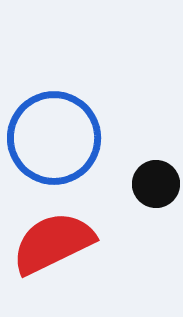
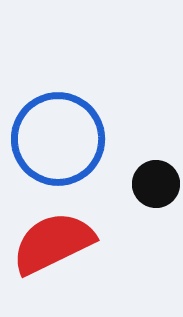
blue circle: moved 4 px right, 1 px down
